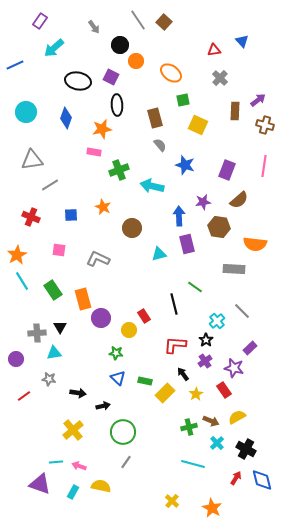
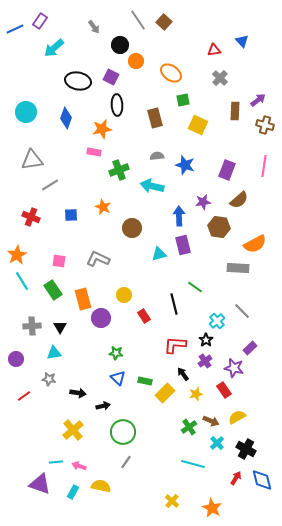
blue line at (15, 65): moved 36 px up
gray semicircle at (160, 145): moved 3 px left, 11 px down; rotated 56 degrees counterclockwise
purple rectangle at (187, 244): moved 4 px left, 1 px down
orange semicircle at (255, 244): rotated 35 degrees counterclockwise
pink square at (59, 250): moved 11 px down
gray rectangle at (234, 269): moved 4 px right, 1 px up
yellow circle at (129, 330): moved 5 px left, 35 px up
gray cross at (37, 333): moved 5 px left, 7 px up
yellow star at (196, 394): rotated 16 degrees clockwise
green cross at (189, 427): rotated 21 degrees counterclockwise
